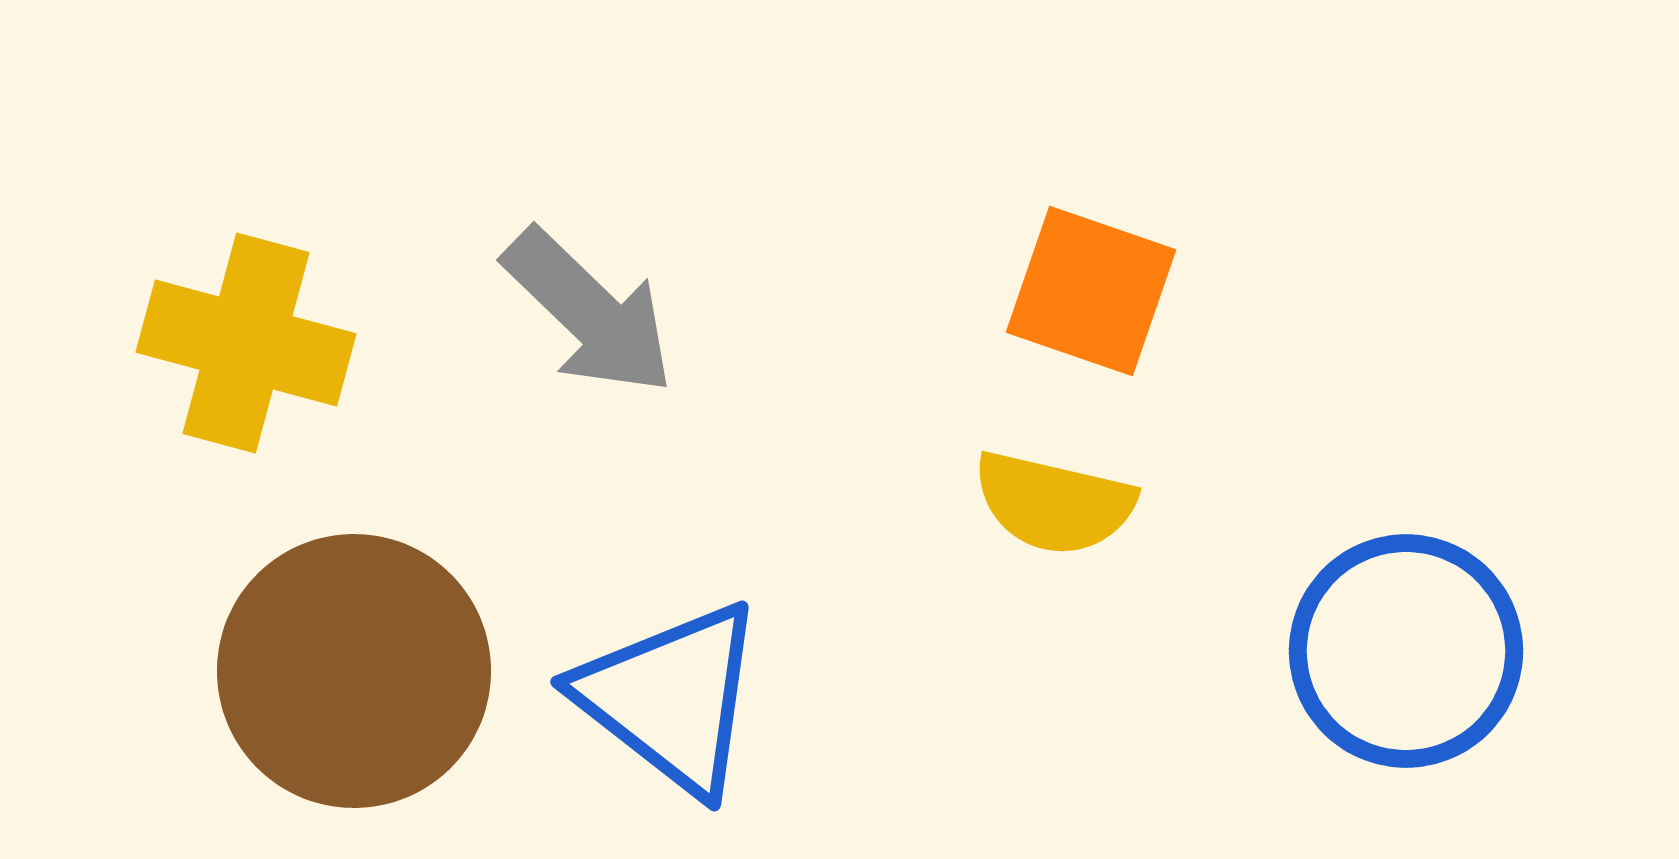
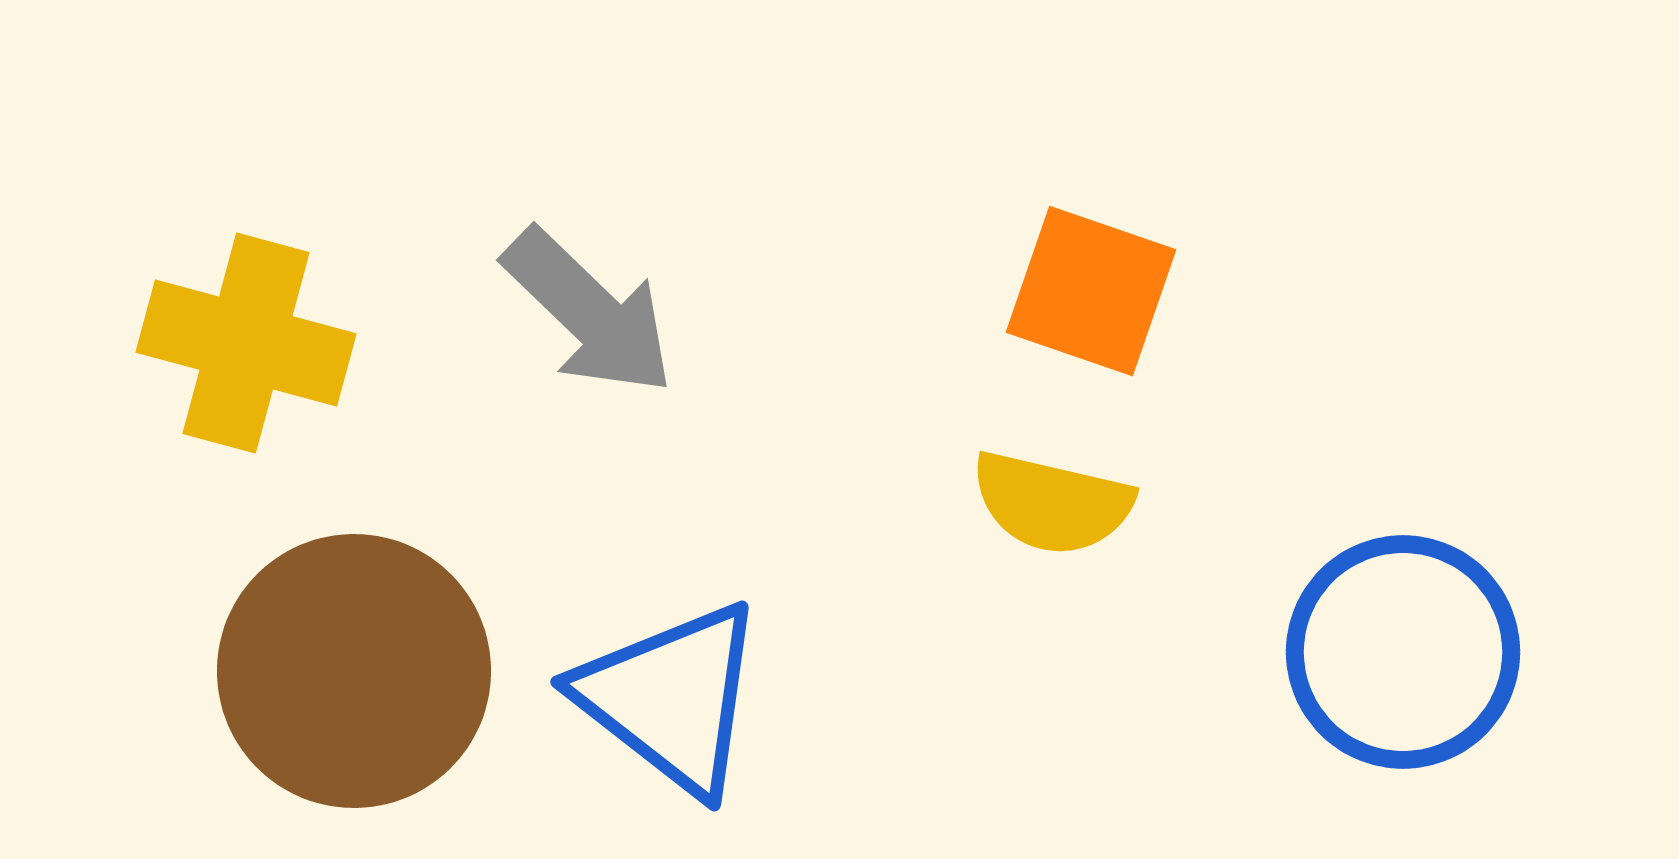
yellow semicircle: moved 2 px left
blue circle: moved 3 px left, 1 px down
